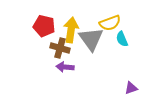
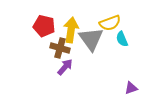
purple arrow: rotated 126 degrees clockwise
